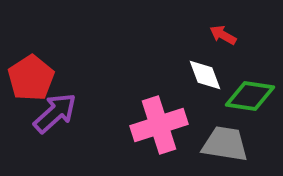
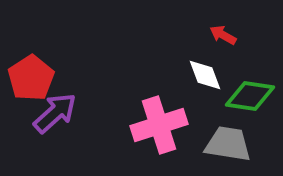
gray trapezoid: moved 3 px right
